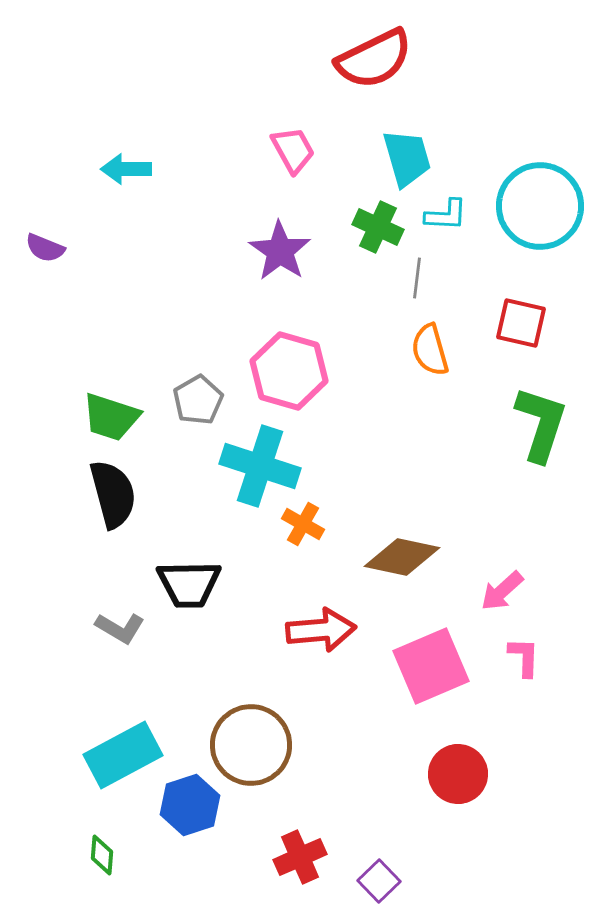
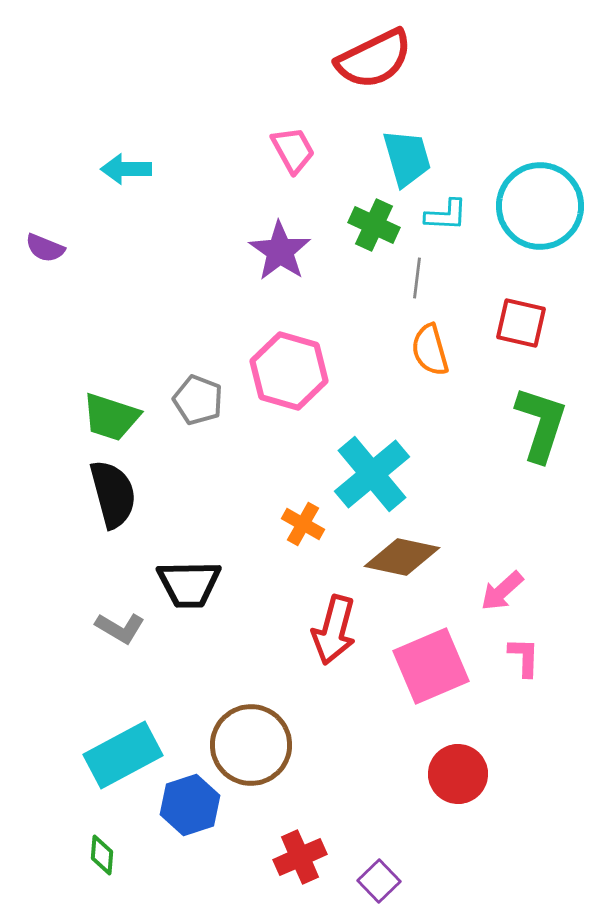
green cross: moved 4 px left, 2 px up
gray pentagon: rotated 21 degrees counterclockwise
cyan cross: moved 112 px right, 8 px down; rotated 32 degrees clockwise
red arrow: moved 13 px right; rotated 110 degrees clockwise
